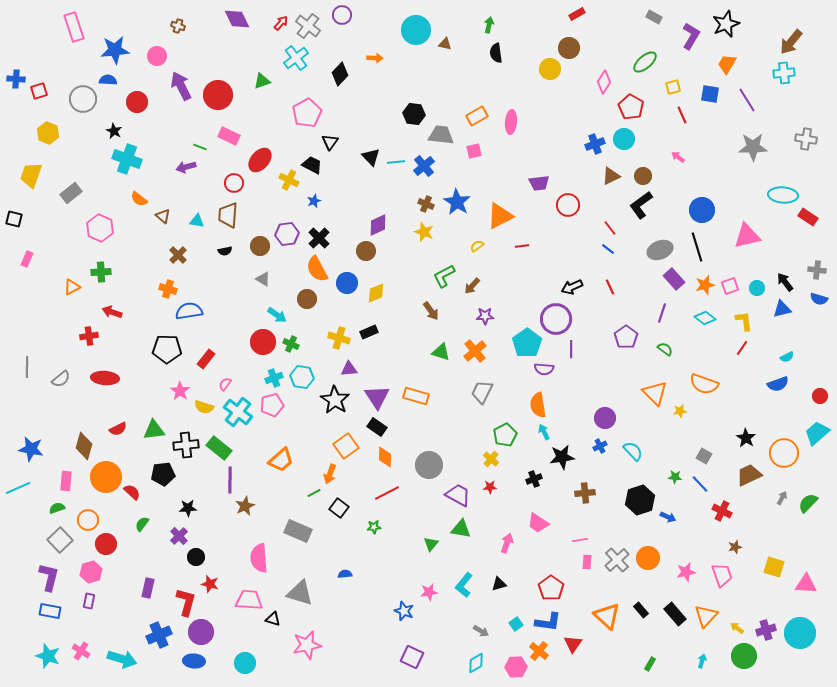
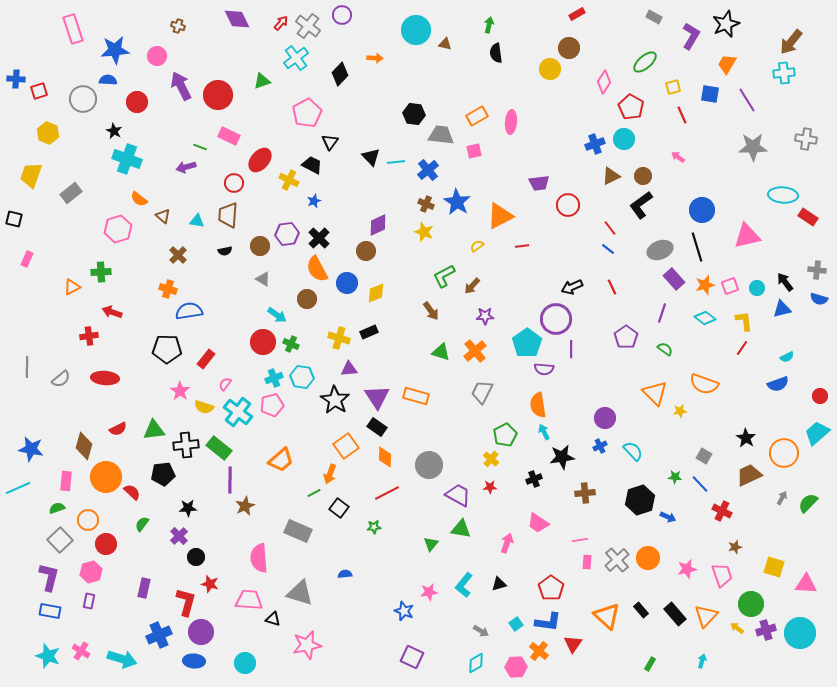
pink rectangle at (74, 27): moved 1 px left, 2 px down
blue cross at (424, 166): moved 4 px right, 4 px down
pink hexagon at (100, 228): moved 18 px right, 1 px down; rotated 20 degrees clockwise
red line at (610, 287): moved 2 px right
pink star at (686, 572): moved 1 px right, 3 px up
purple rectangle at (148, 588): moved 4 px left
green circle at (744, 656): moved 7 px right, 52 px up
